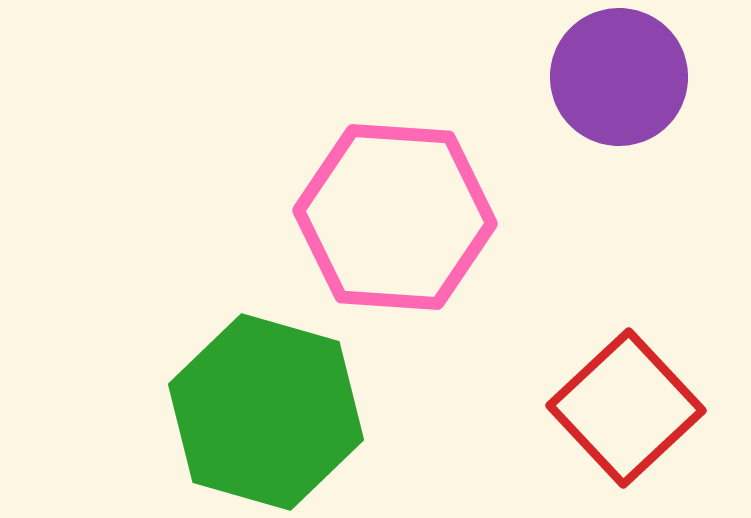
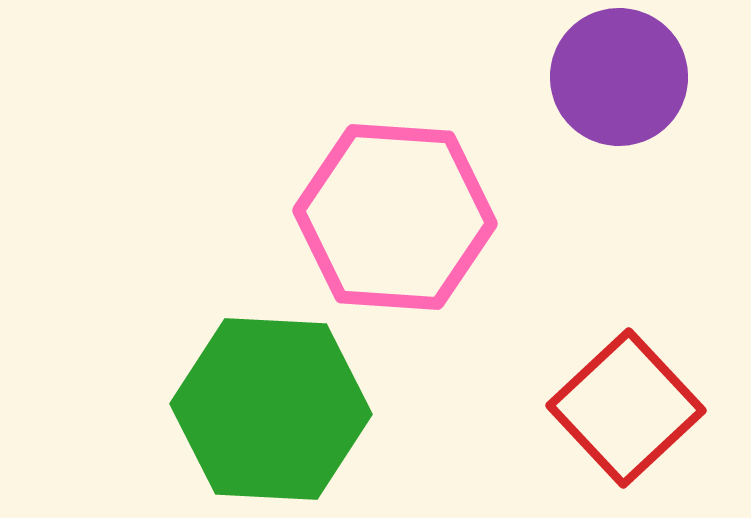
green hexagon: moved 5 px right, 3 px up; rotated 13 degrees counterclockwise
